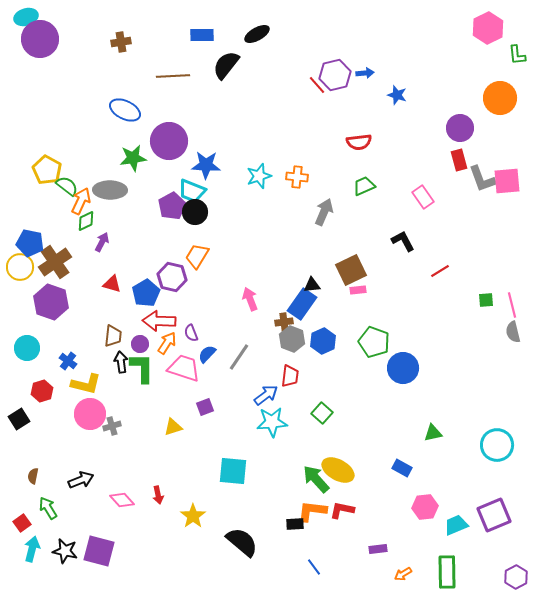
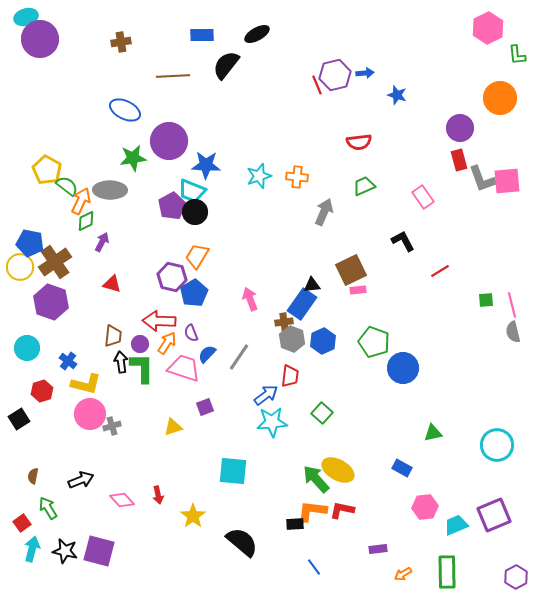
red line at (317, 85): rotated 18 degrees clockwise
blue pentagon at (146, 293): moved 48 px right
